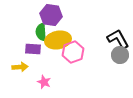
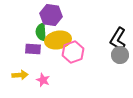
black L-shape: rotated 120 degrees counterclockwise
yellow arrow: moved 8 px down
pink star: moved 1 px left, 2 px up
